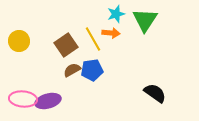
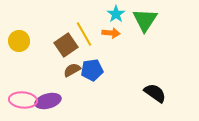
cyan star: rotated 18 degrees counterclockwise
yellow line: moved 9 px left, 5 px up
pink ellipse: moved 1 px down
